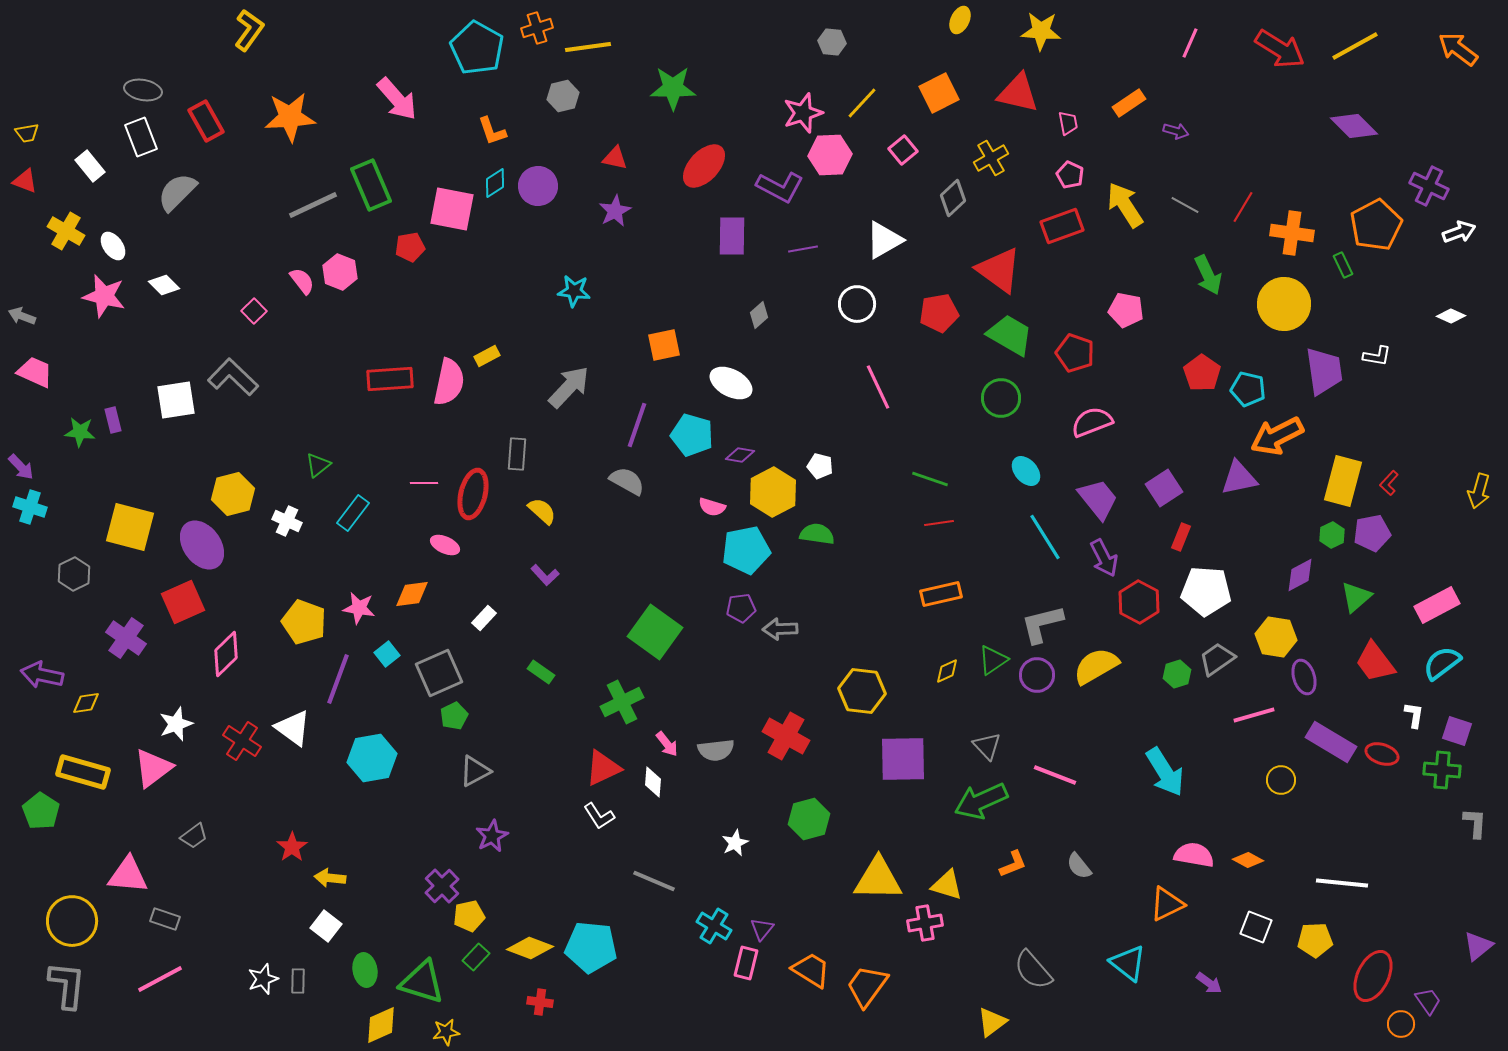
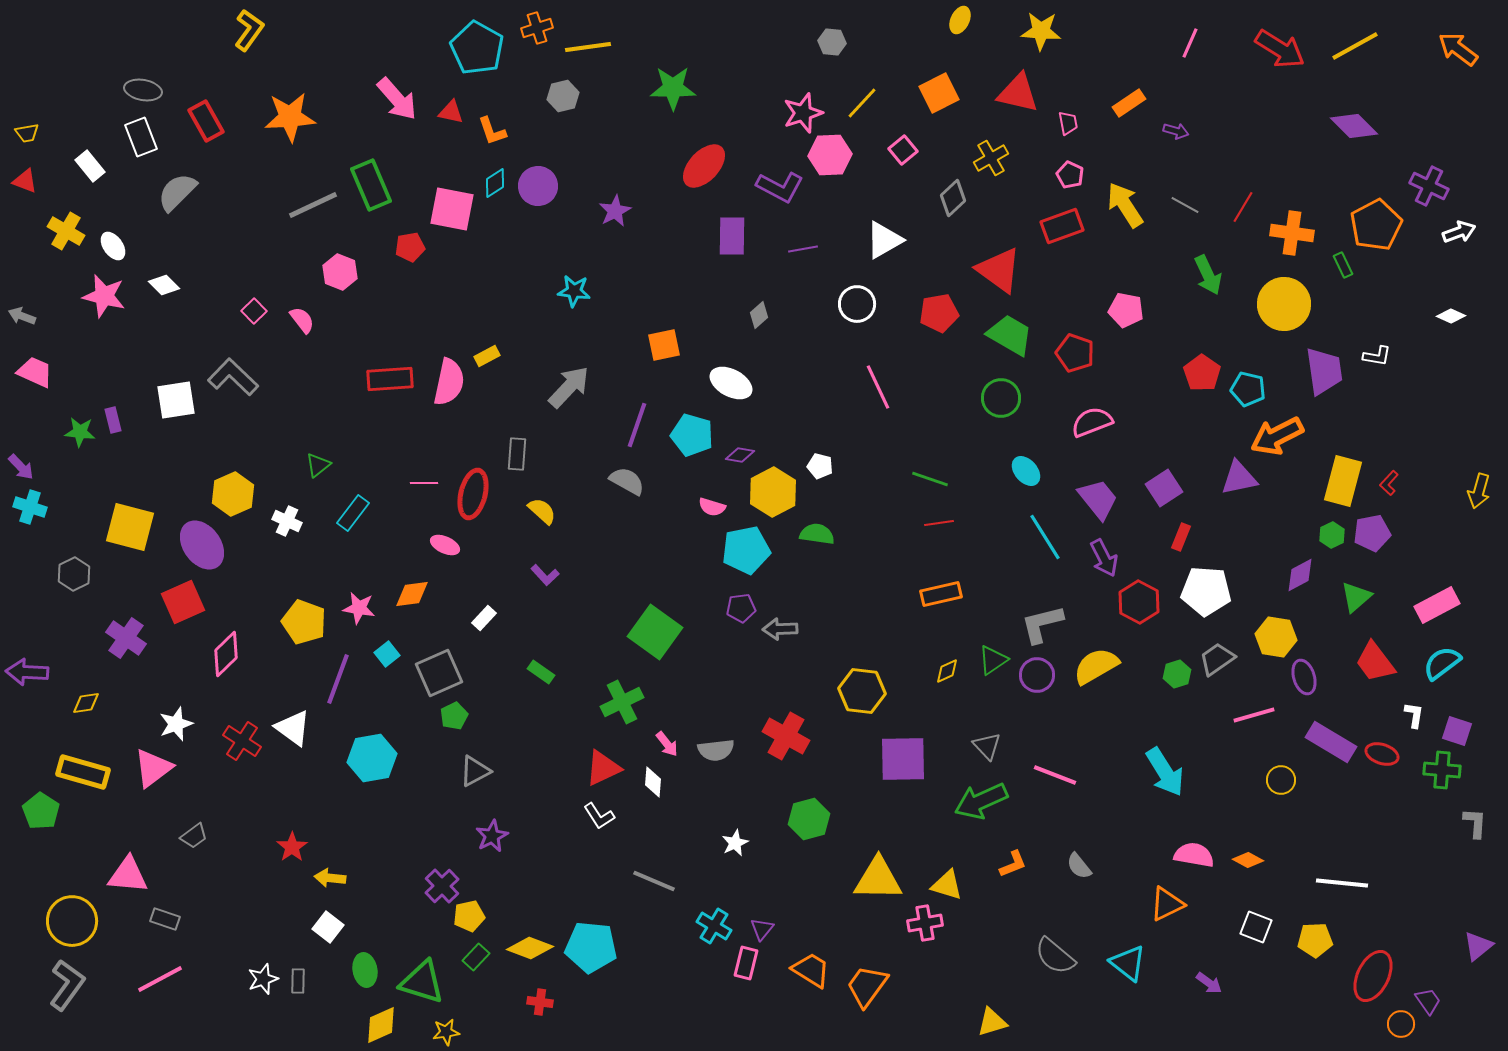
red triangle at (615, 158): moved 164 px left, 46 px up
pink semicircle at (302, 281): moved 39 px down
yellow hexagon at (233, 494): rotated 9 degrees counterclockwise
purple arrow at (42, 675): moved 15 px left, 3 px up; rotated 9 degrees counterclockwise
white square at (326, 926): moved 2 px right, 1 px down
gray semicircle at (1033, 970): moved 22 px right, 14 px up; rotated 9 degrees counterclockwise
gray L-shape at (67, 985): rotated 30 degrees clockwise
yellow triangle at (992, 1022): rotated 20 degrees clockwise
